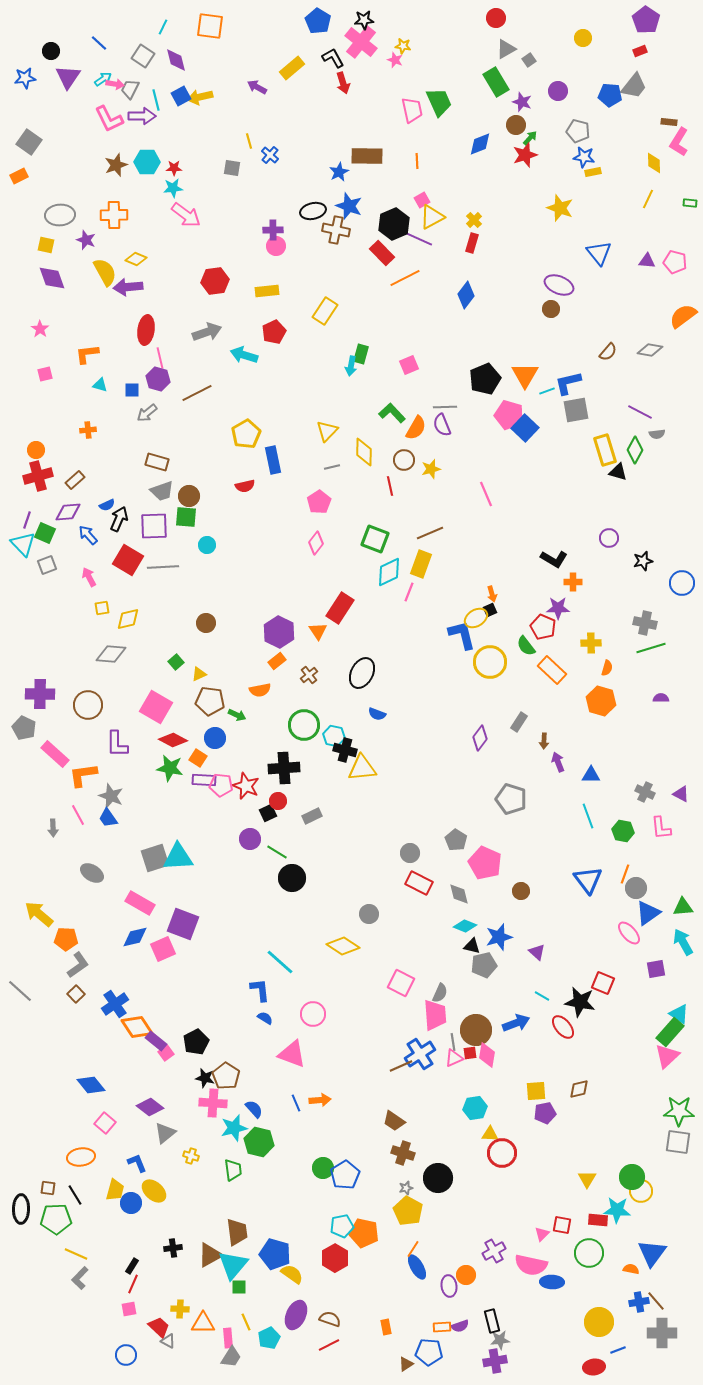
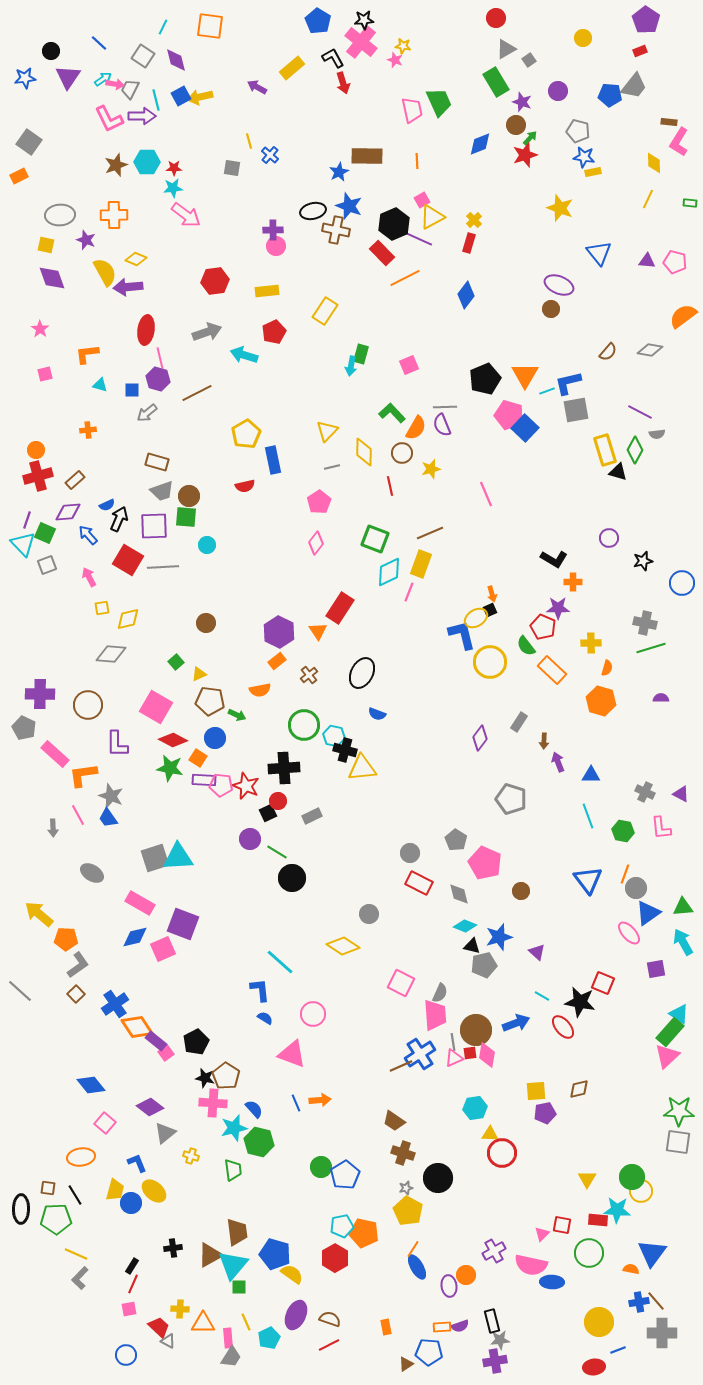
red rectangle at (472, 243): moved 3 px left
brown circle at (404, 460): moved 2 px left, 7 px up
green circle at (323, 1168): moved 2 px left, 1 px up
